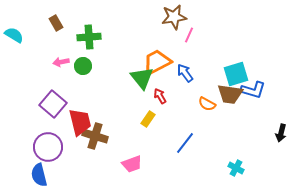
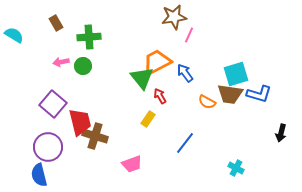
blue L-shape: moved 6 px right, 4 px down
orange semicircle: moved 2 px up
